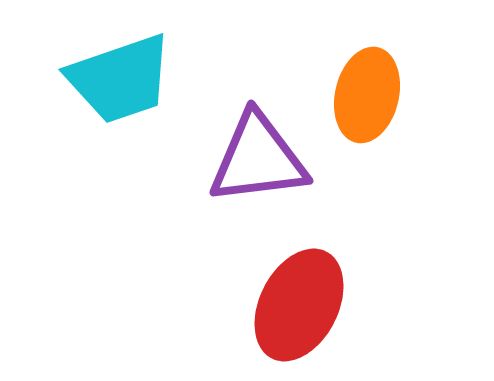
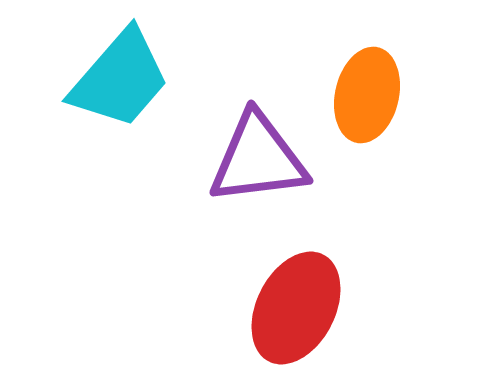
cyan trapezoid: rotated 30 degrees counterclockwise
red ellipse: moved 3 px left, 3 px down
